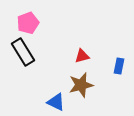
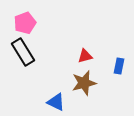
pink pentagon: moved 3 px left
red triangle: moved 3 px right
brown star: moved 3 px right, 2 px up
